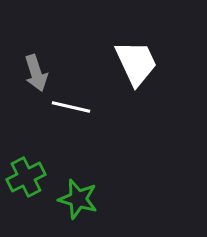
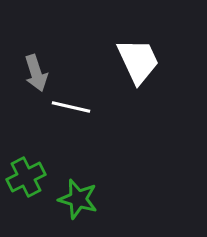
white trapezoid: moved 2 px right, 2 px up
